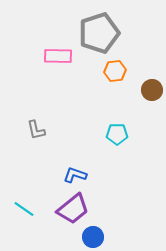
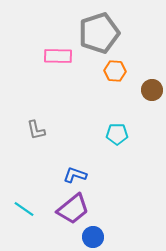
orange hexagon: rotated 10 degrees clockwise
